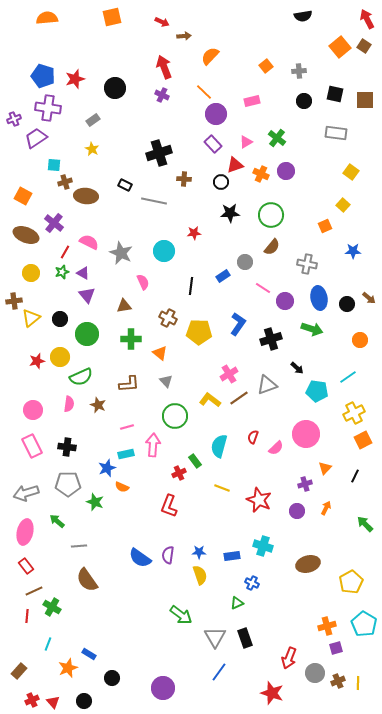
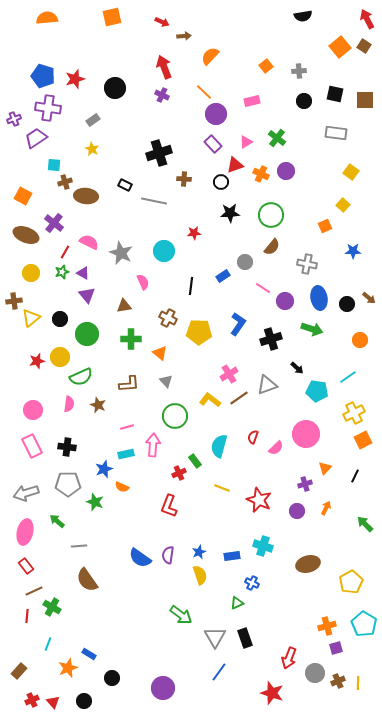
blue star at (107, 468): moved 3 px left, 1 px down
blue star at (199, 552): rotated 24 degrees counterclockwise
